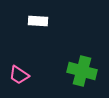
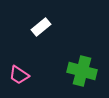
white rectangle: moved 3 px right, 6 px down; rotated 42 degrees counterclockwise
